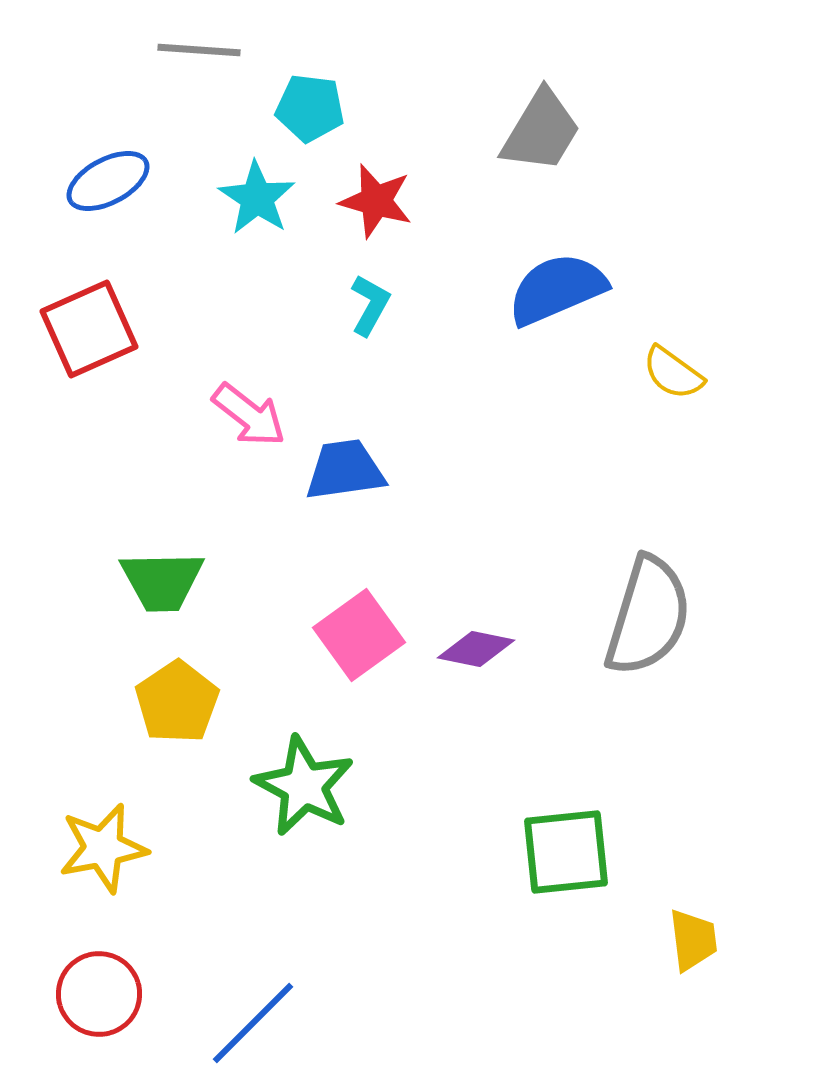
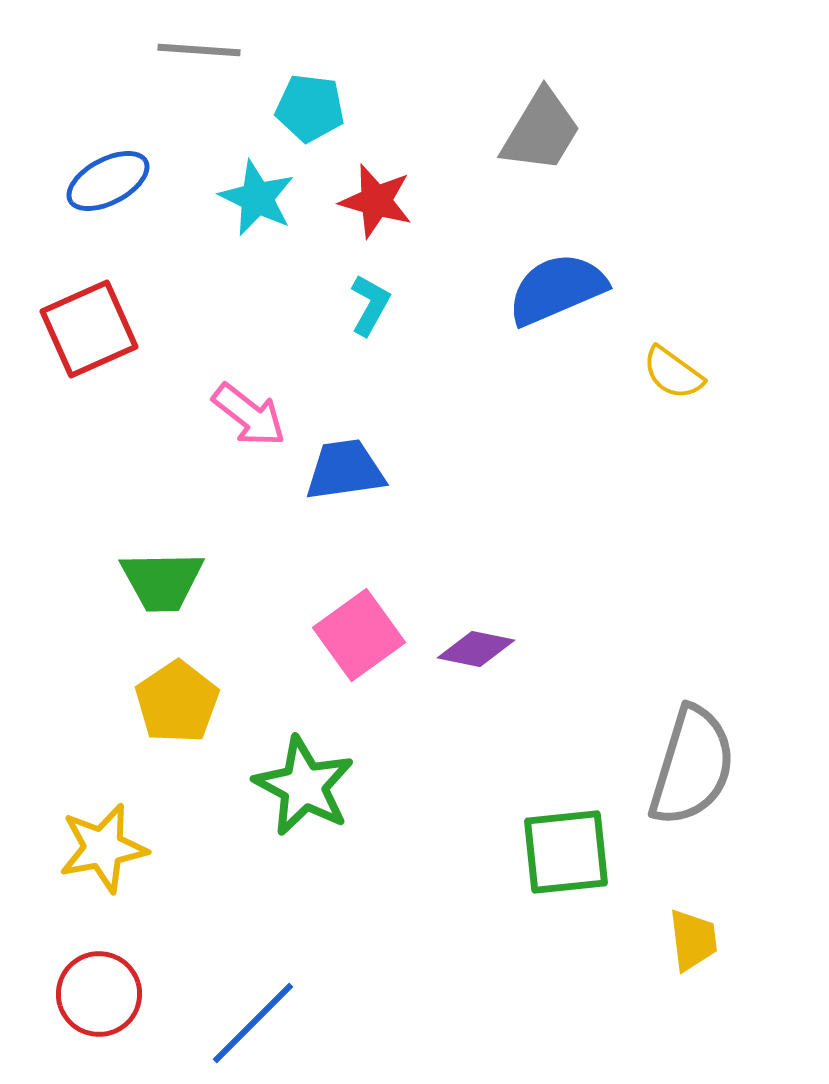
cyan star: rotated 8 degrees counterclockwise
gray semicircle: moved 44 px right, 150 px down
